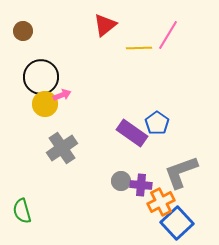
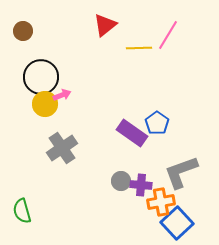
orange cross: rotated 16 degrees clockwise
